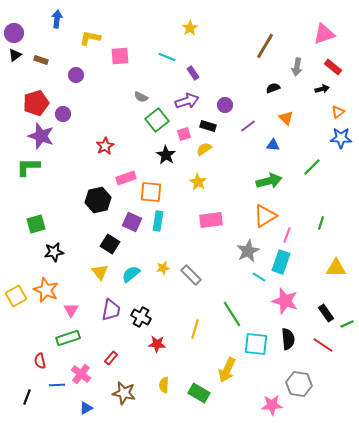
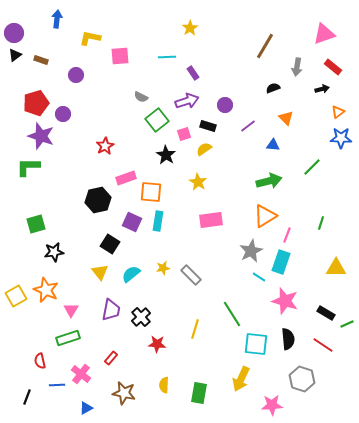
cyan line at (167, 57): rotated 24 degrees counterclockwise
gray star at (248, 251): moved 3 px right
black rectangle at (326, 313): rotated 24 degrees counterclockwise
black cross at (141, 317): rotated 18 degrees clockwise
yellow arrow at (227, 370): moved 14 px right, 9 px down
gray hexagon at (299, 384): moved 3 px right, 5 px up; rotated 10 degrees clockwise
green rectangle at (199, 393): rotated 70 degrees clockwise
